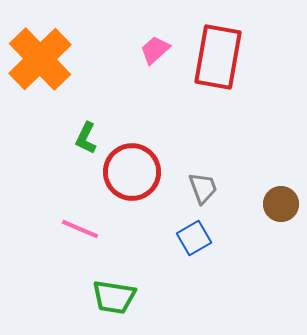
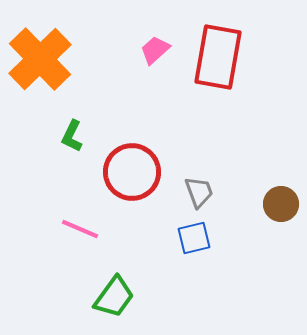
green L-shape: moved 14 px left, 2 px up
gray trapezoid: moved 4 px left, 4 px down
blue square: rotated 16 degrees clockwise
green trapezoid: rotated 63 degrees counterclockwise
